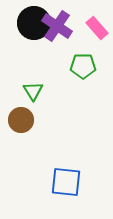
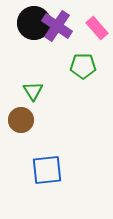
blue square: moved 19 px left, 12 px up; rotated 12 degrees counterclockwise
